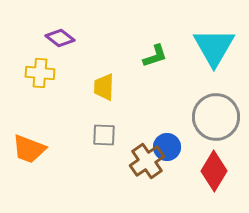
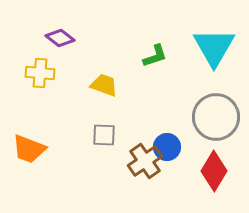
yellow trapezoid: moved 2 px up; rotated 108 degrees clockwise
brown cross: moved 2 px left
